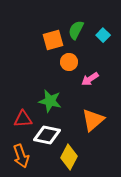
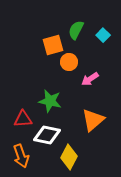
orange square: moved 5 px down
